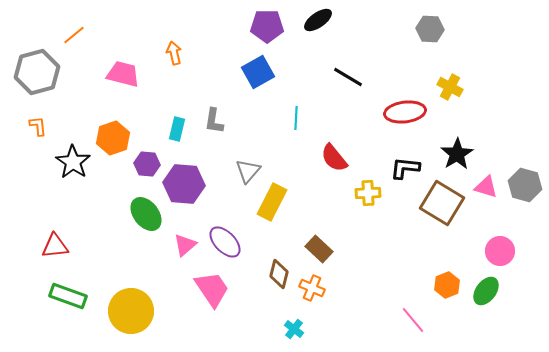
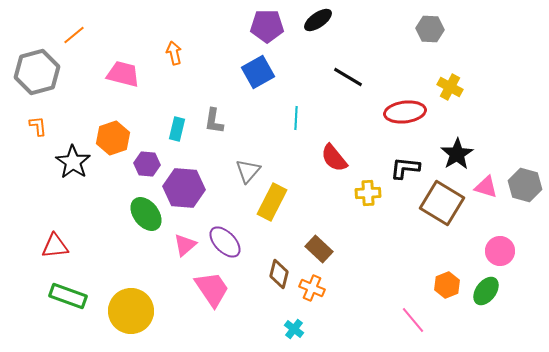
purple hexagon at (184, 184): moved 4 px down
